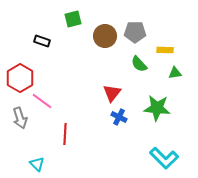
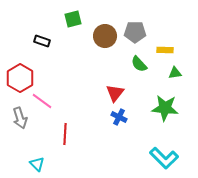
red triangle: moved 3 px right
green star: moved 8 px right
